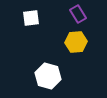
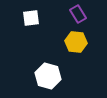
yellow hexagon: rotated 10 degrees clockwise
